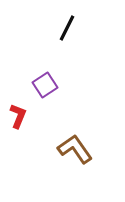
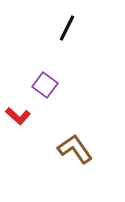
purple square: rotated 20 degrees counterclockwise
red L-shape: rotated 110 degrees clockwise
